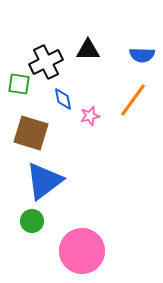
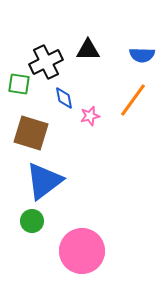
blue diamond: moved 1 px right, 1 px up
